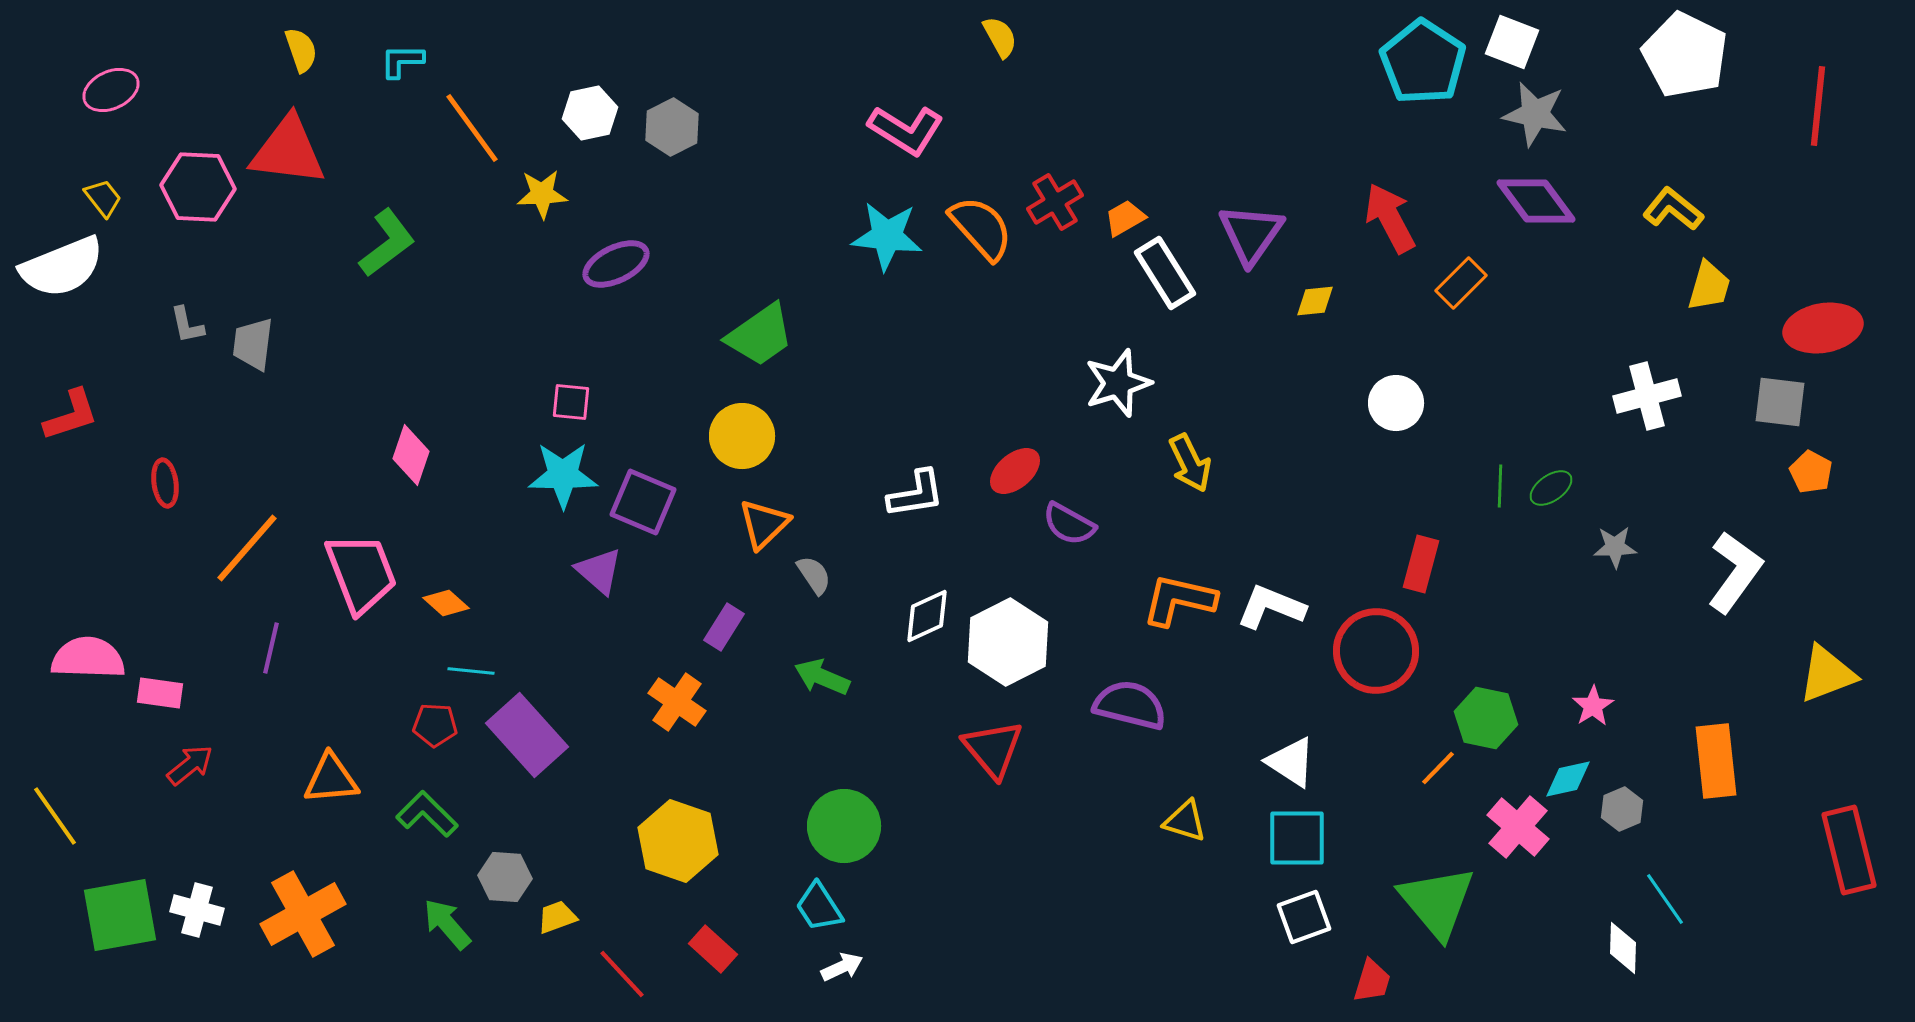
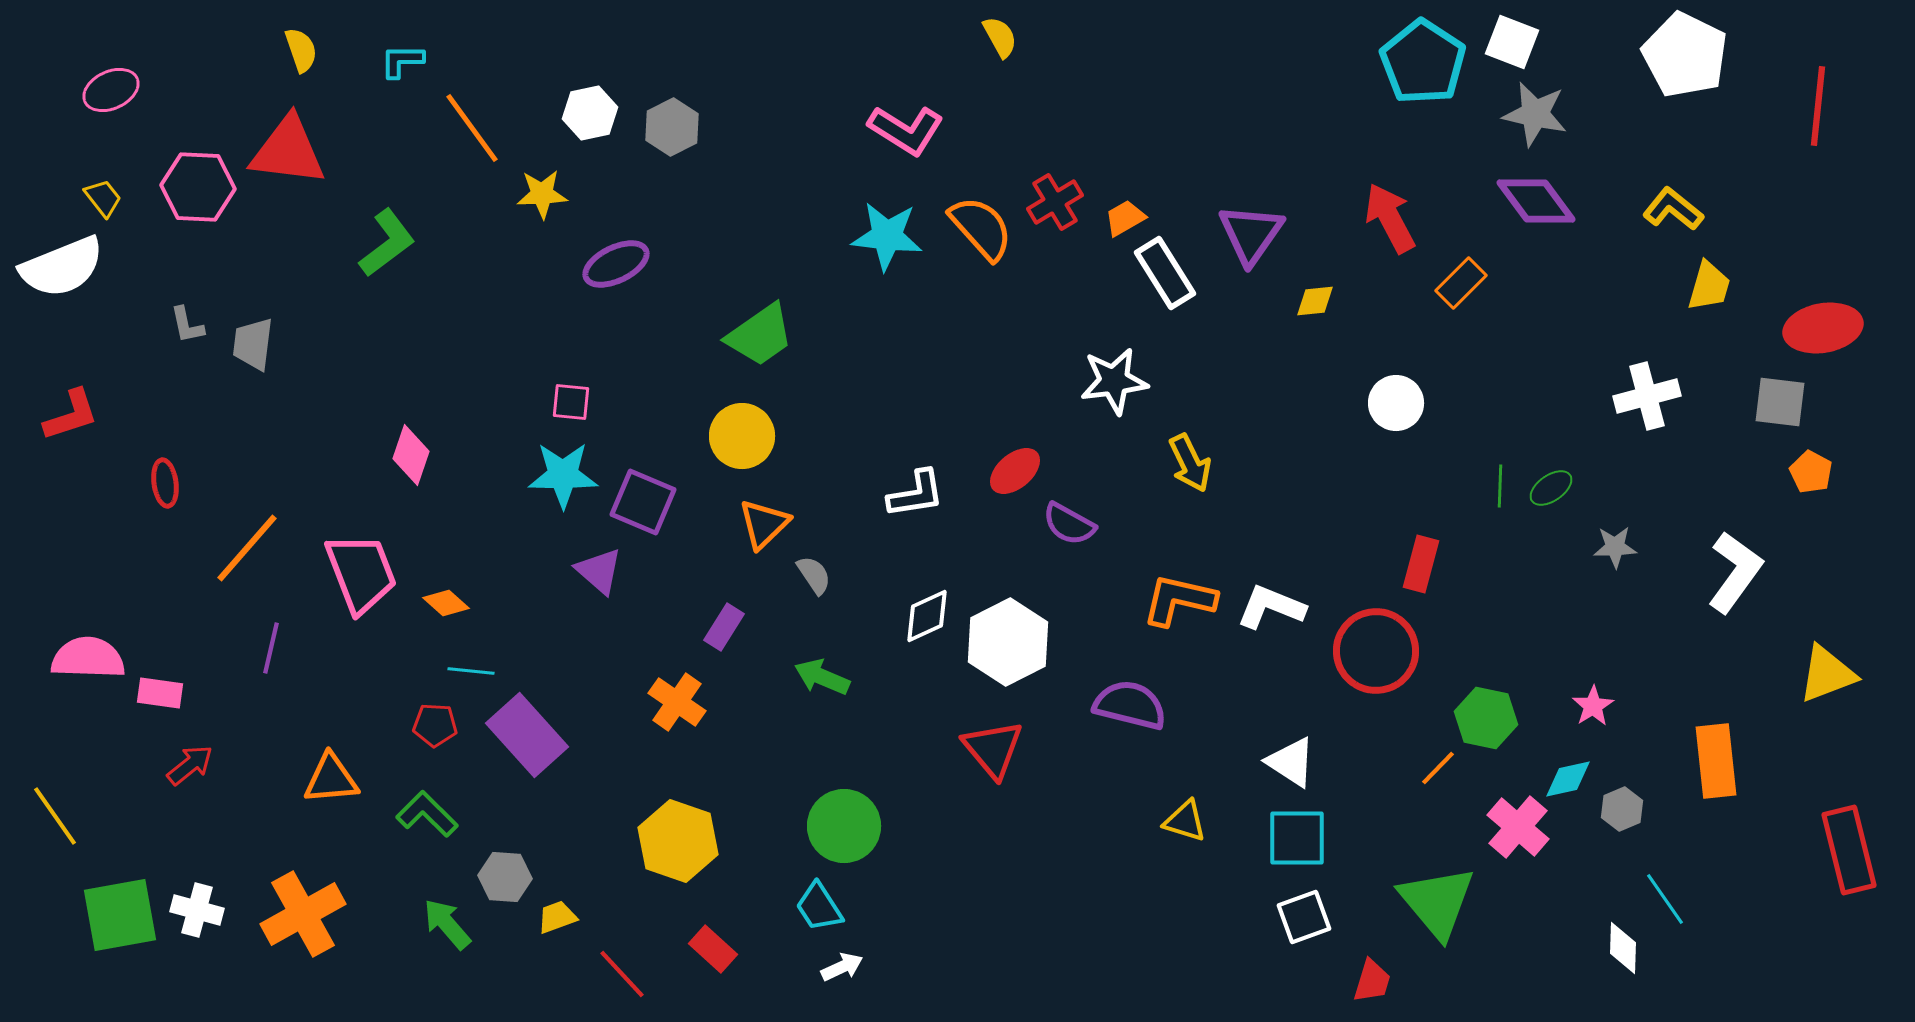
white star at (1118, 383): moved 4 px left, 2 px up; rotated 10 degrees clockwise
